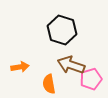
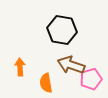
black hexagon: rotated 8 degrees counterclockwise
orange arrow: rotated 84 degrees counterclockwise
orange semicircle: moved 3 px left, 1 px up
